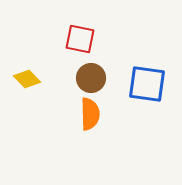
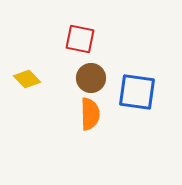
blue square: moved 10 px left, 8 px down
